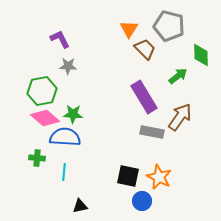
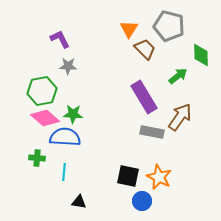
black triangle: moved 1 px left, 4 px up; rotated 21 degrees clockwise
